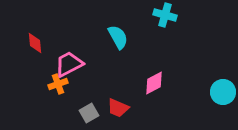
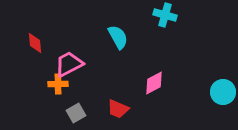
orange cross: rotated 18 degrees clockwise
red trapezoid: moved 1 px down
gray square: moved 13 px left
